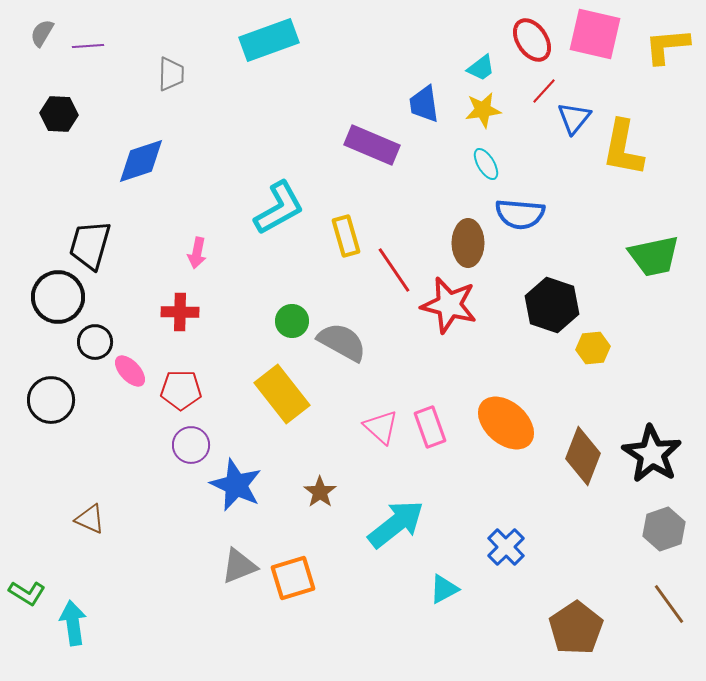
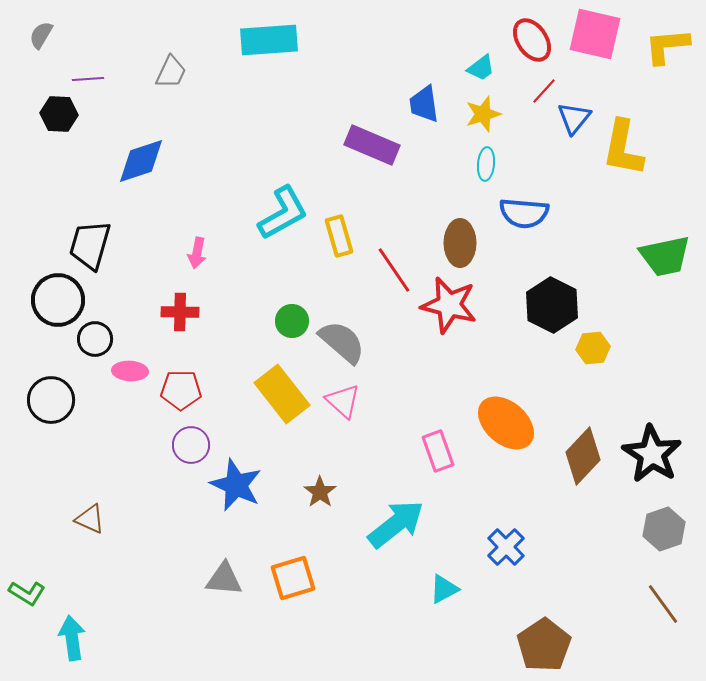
gray semicircle at (42, 33): moved 1 px left, 2 px down
cyan rectangle at (269, 40): rotated 16 degrees clockwise
purple line at (88, 46): moved 33 px down
gray trapezoid at (171, 74): moved 2 px up; rotated 24 degrees clockwise
yellow star at (483, 110): moved 4 px down; rotated 9 degrees counterclockwise
cyan ellipse at (486, 164): rotated 36 degrees clockwise
cyan L-shape at (279, 208): moved 4 px right, 5 px down
blue semicircle at (520, 214): moved 4 px right, 1 px up
yellow rectangle at (346, 236): moved 7 px left
brown ellipse at (468, 243): moved 8 px left
green trapezoid at (654, 256): moved 11 px right
black circle at (58, 297): moved 3 px down
black hexagon at (552, 305): rotated 8 degrees clockwise
black circle at (95, 342): moved 3 px up
gray semicircle at (342, 342): rotated 12 degrees clockwise
pink ellipse at (130, 371): rotated 44 degrees counterclockwise
pink triangle at (381, 427): moved 38 px left, 26 px up
pink rectangle at (430, 427): moved 8 px right, 24 px down
brown diamond at (583, 456): rotated 22 degrees clockwise
gray triangle at (239, 566): moved 15 px left, 13 px down; rotated 27 degrees clockwise
brown line at (669, 604): moved 6 px left
cyan arrow at (73, 623): moved 1 px left, 15 px down
brown pentagon at (576, 628): moved 32 px left, 17 px down
